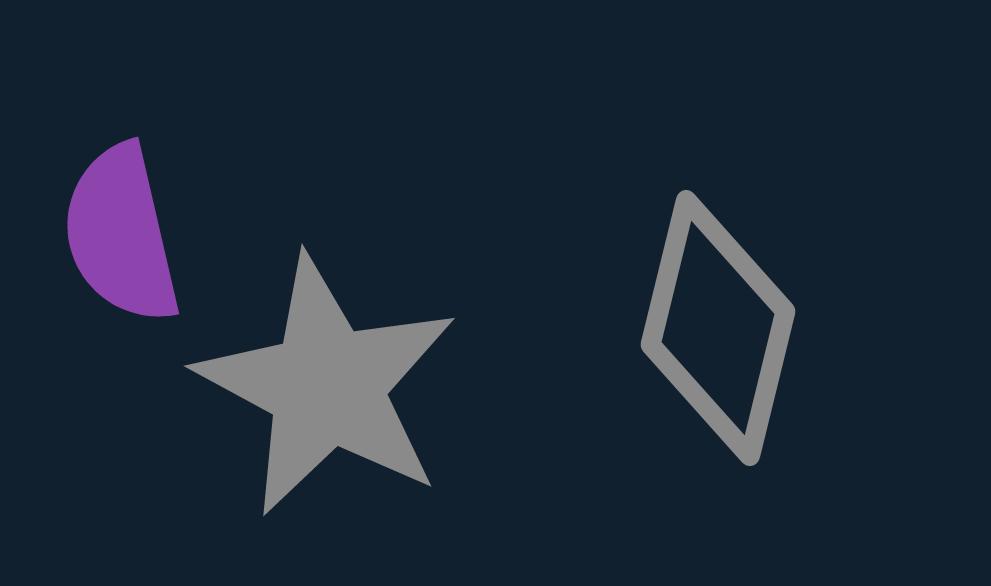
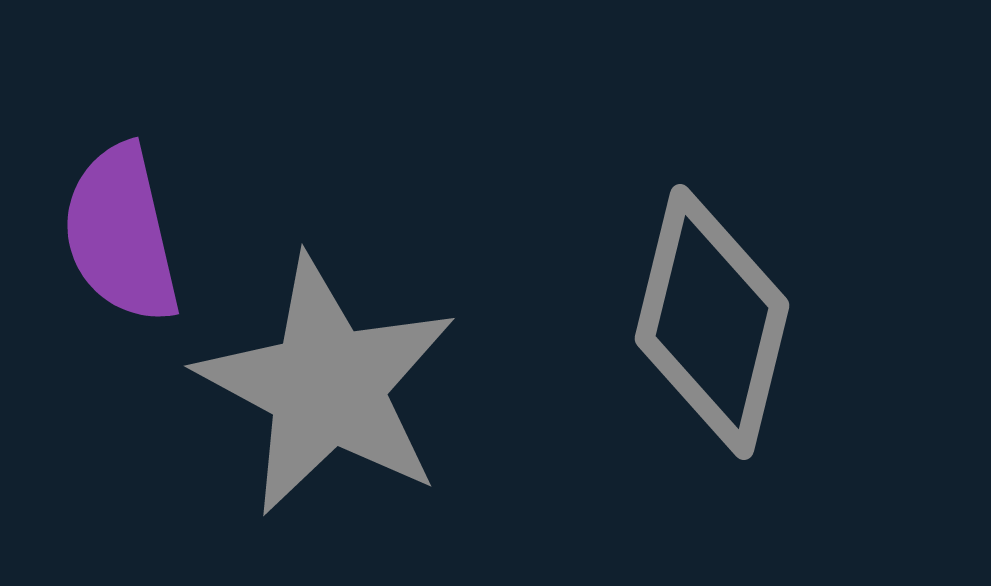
gray diamond: moved 6 px left, 6 px up
